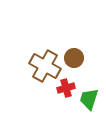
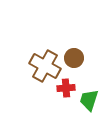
red cross: rotated 12 degrees clockwise
green trapezoid: moved 1 px down
